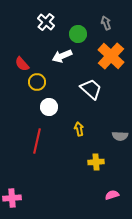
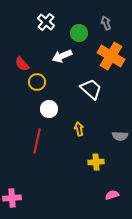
green circle: moved 1 px right, 1 px up
orange cross: rotated 12 degrees counterclockwise
white circle: moved 2 px down
